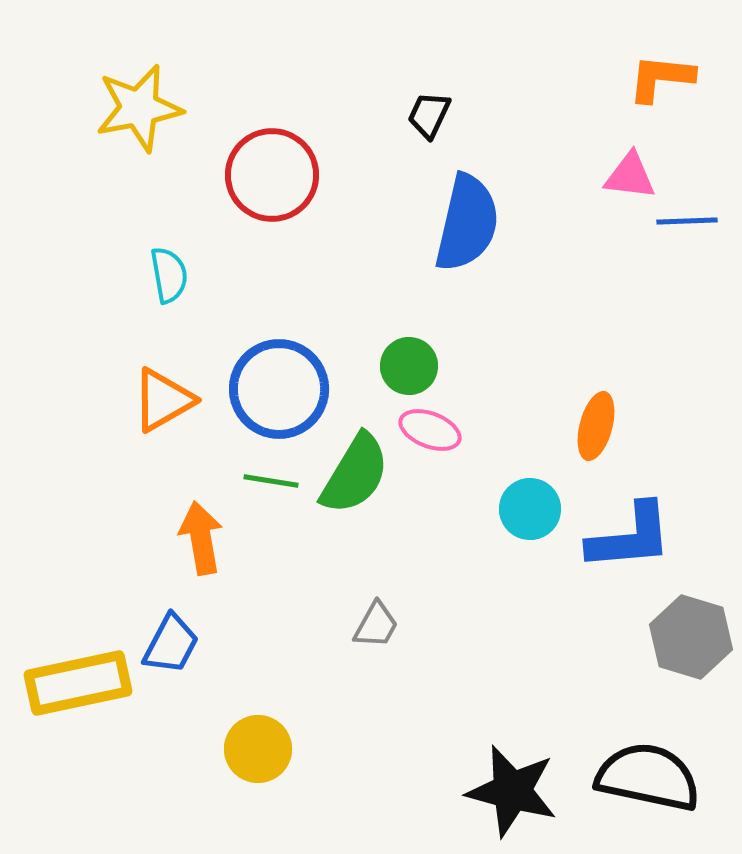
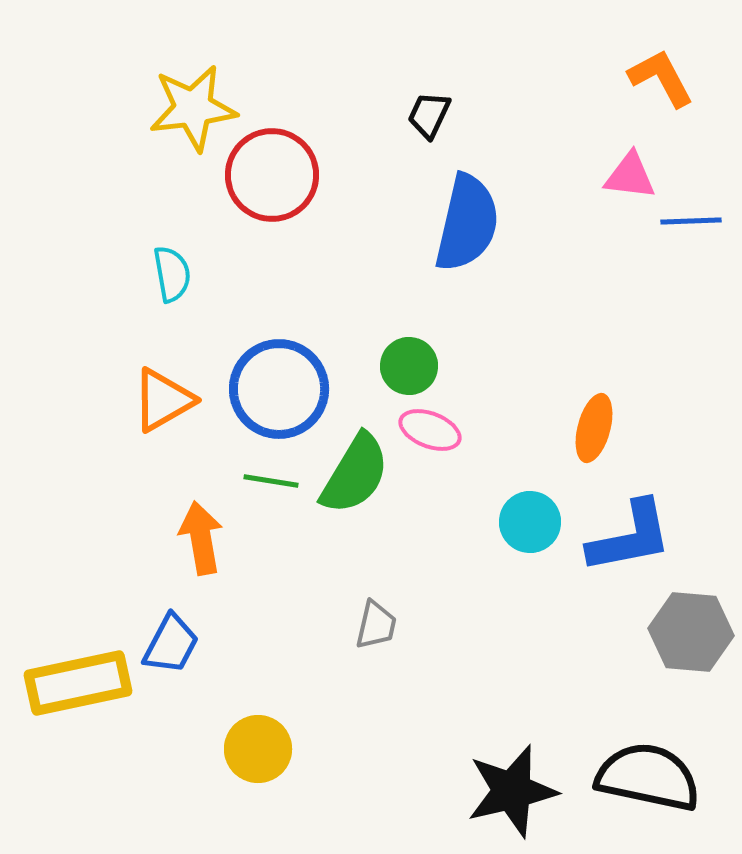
orange L-shape: rotated 56 degrees clockwise
yellow star: moved 54 px right; rotated 4 degrees clockwise
blue line: moved 4 px right
cyan semicircle: moved 3 px right, 1 px up
orange ellipse: moved 2 px left, 2 px down
cyan circle: moved 13 px down
blue L-shape: rotated 6 degrees counterclockwise
gray trapezoid: rotated 16 degrees counterclockwise
gray hexagon: moved 5 px up; rotated 12 degrees counterclockwise
black star: rotated 28 degrees counterclockwise
